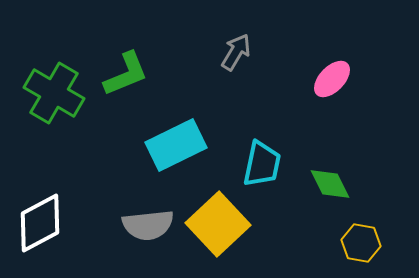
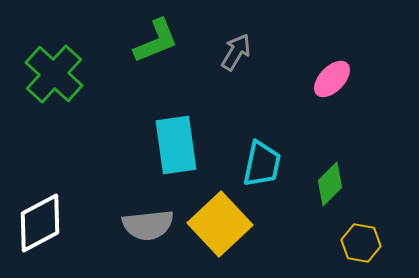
green L-shape: moved 30 px right, 33 px up
green cross: moved 19 px up; rotated 12 degrees clockwise
cyan rectangle: rotated 72 degrees counterclockwise
green diamond: rotated 72 degrees clockwise
yellow square: moved 2 px right
